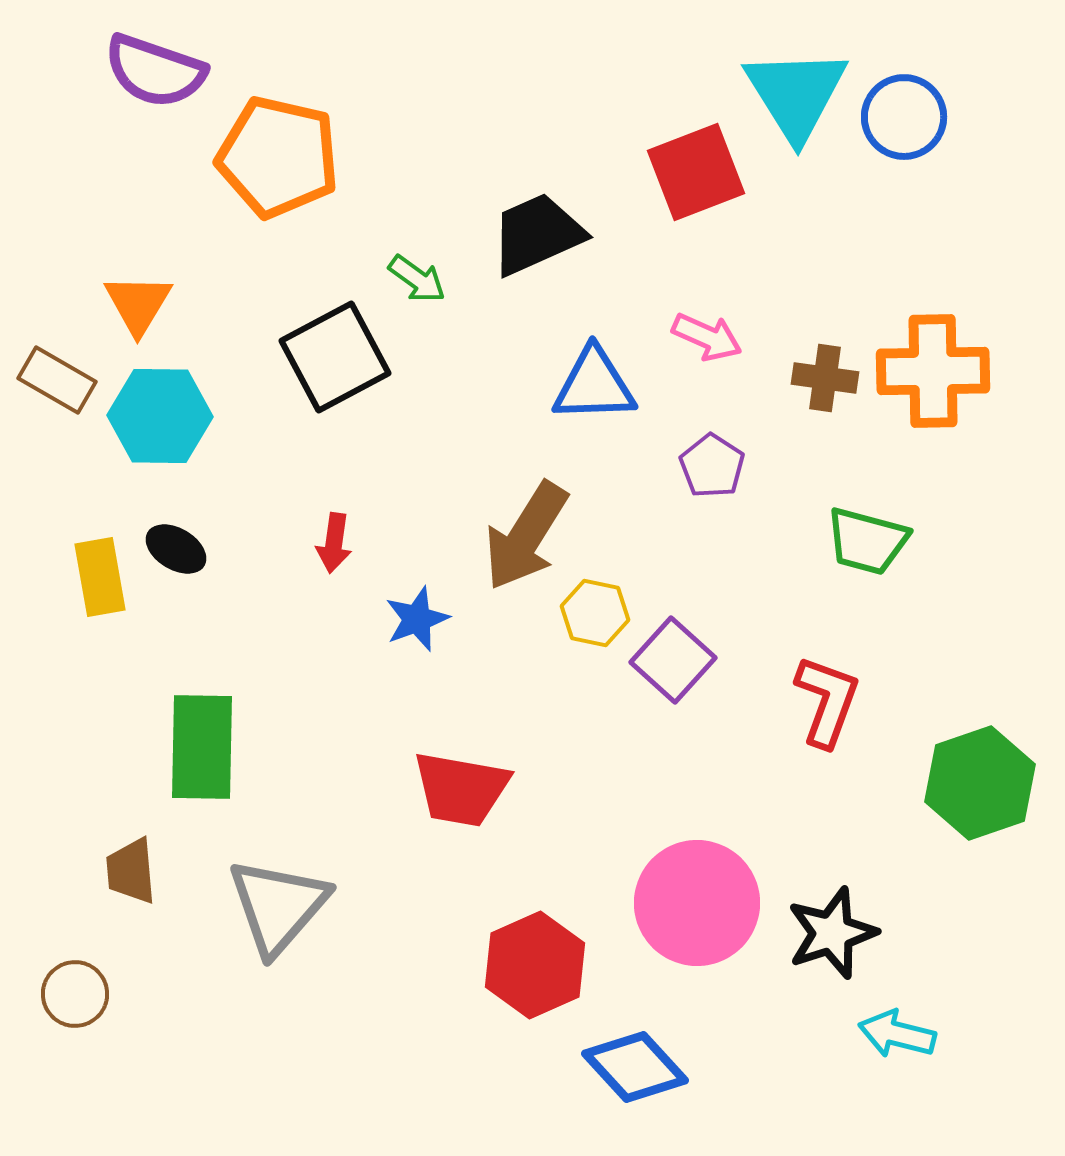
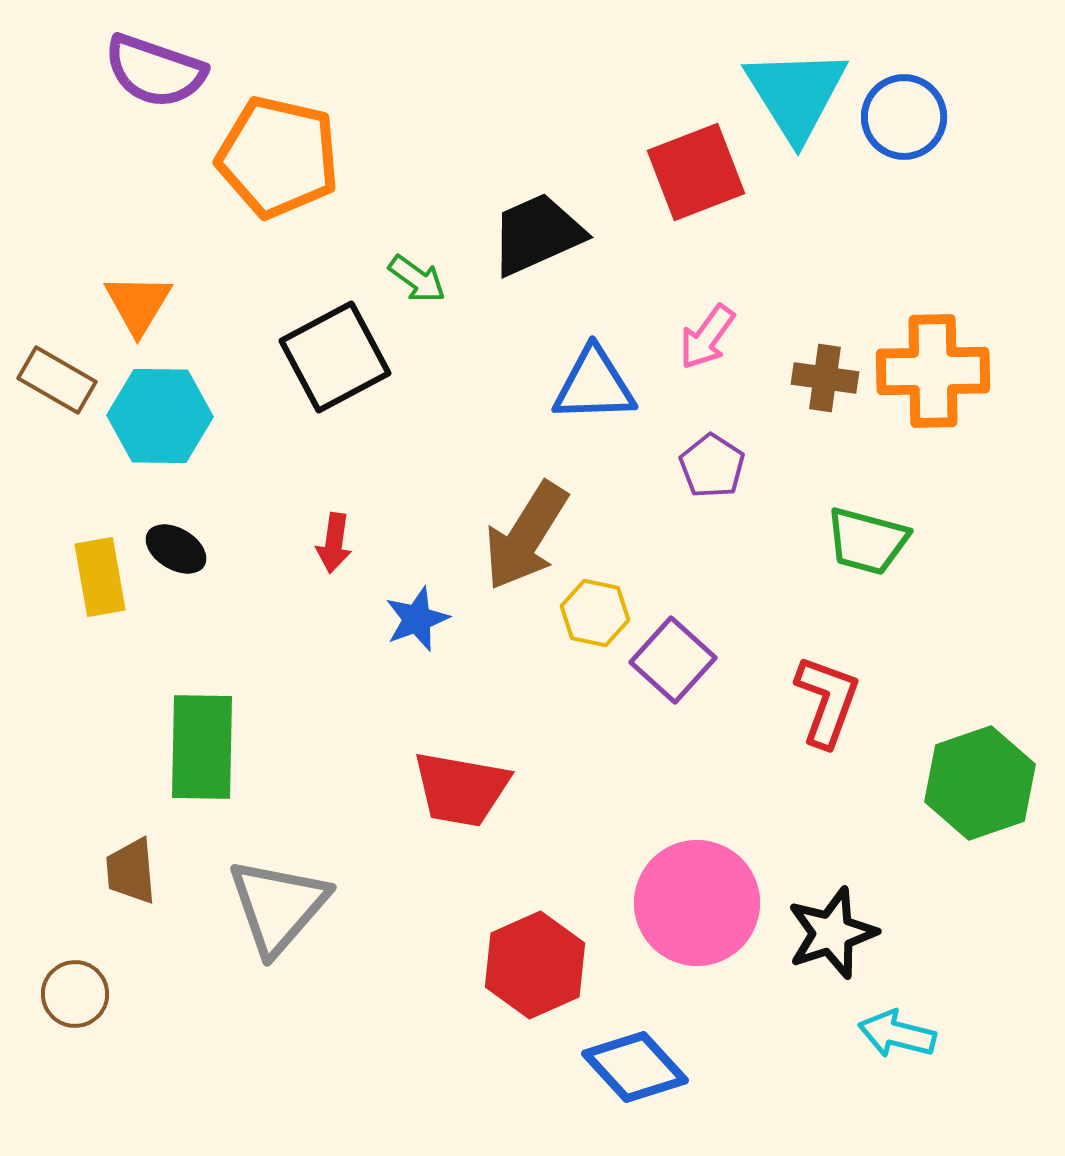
pink arrow: rotated 102 degrees clockwise
